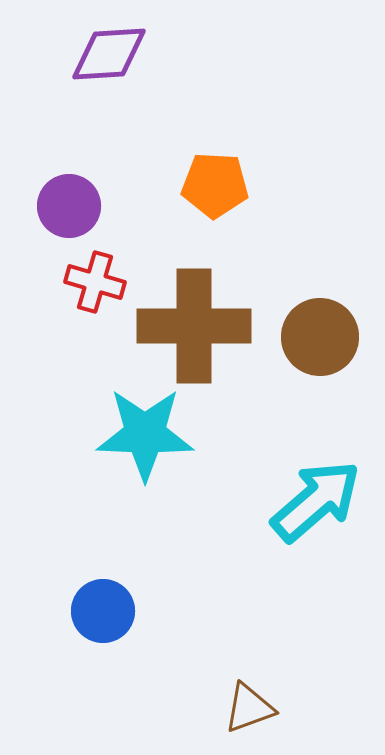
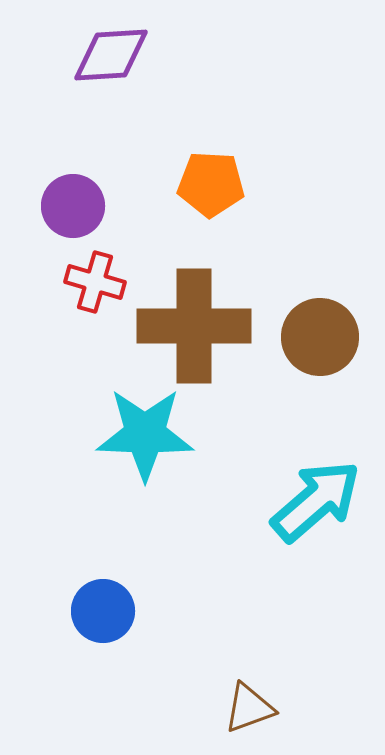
purple diamond: moved 2 px right, 1 px down
orange pentagon: moved 4 px left, 1 px up
purple circle: moved 4 px right
